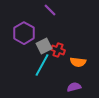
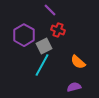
purple hexagon: moved 2 px down
red cross: moved 20 px up
orange semicircle: rotated 35 degrees clockwise
